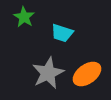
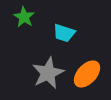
cyan trapezoid: moved 2 px right
orange ellipse: rotated 12 degrees counterclockwise
